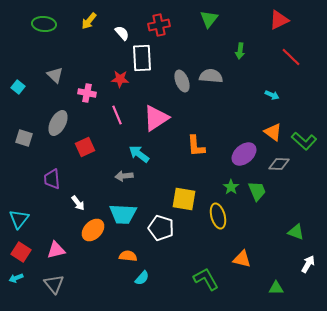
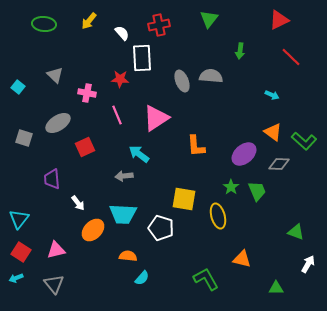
gray ellipse at (58, 123): rotated 30 degrees clockwise
